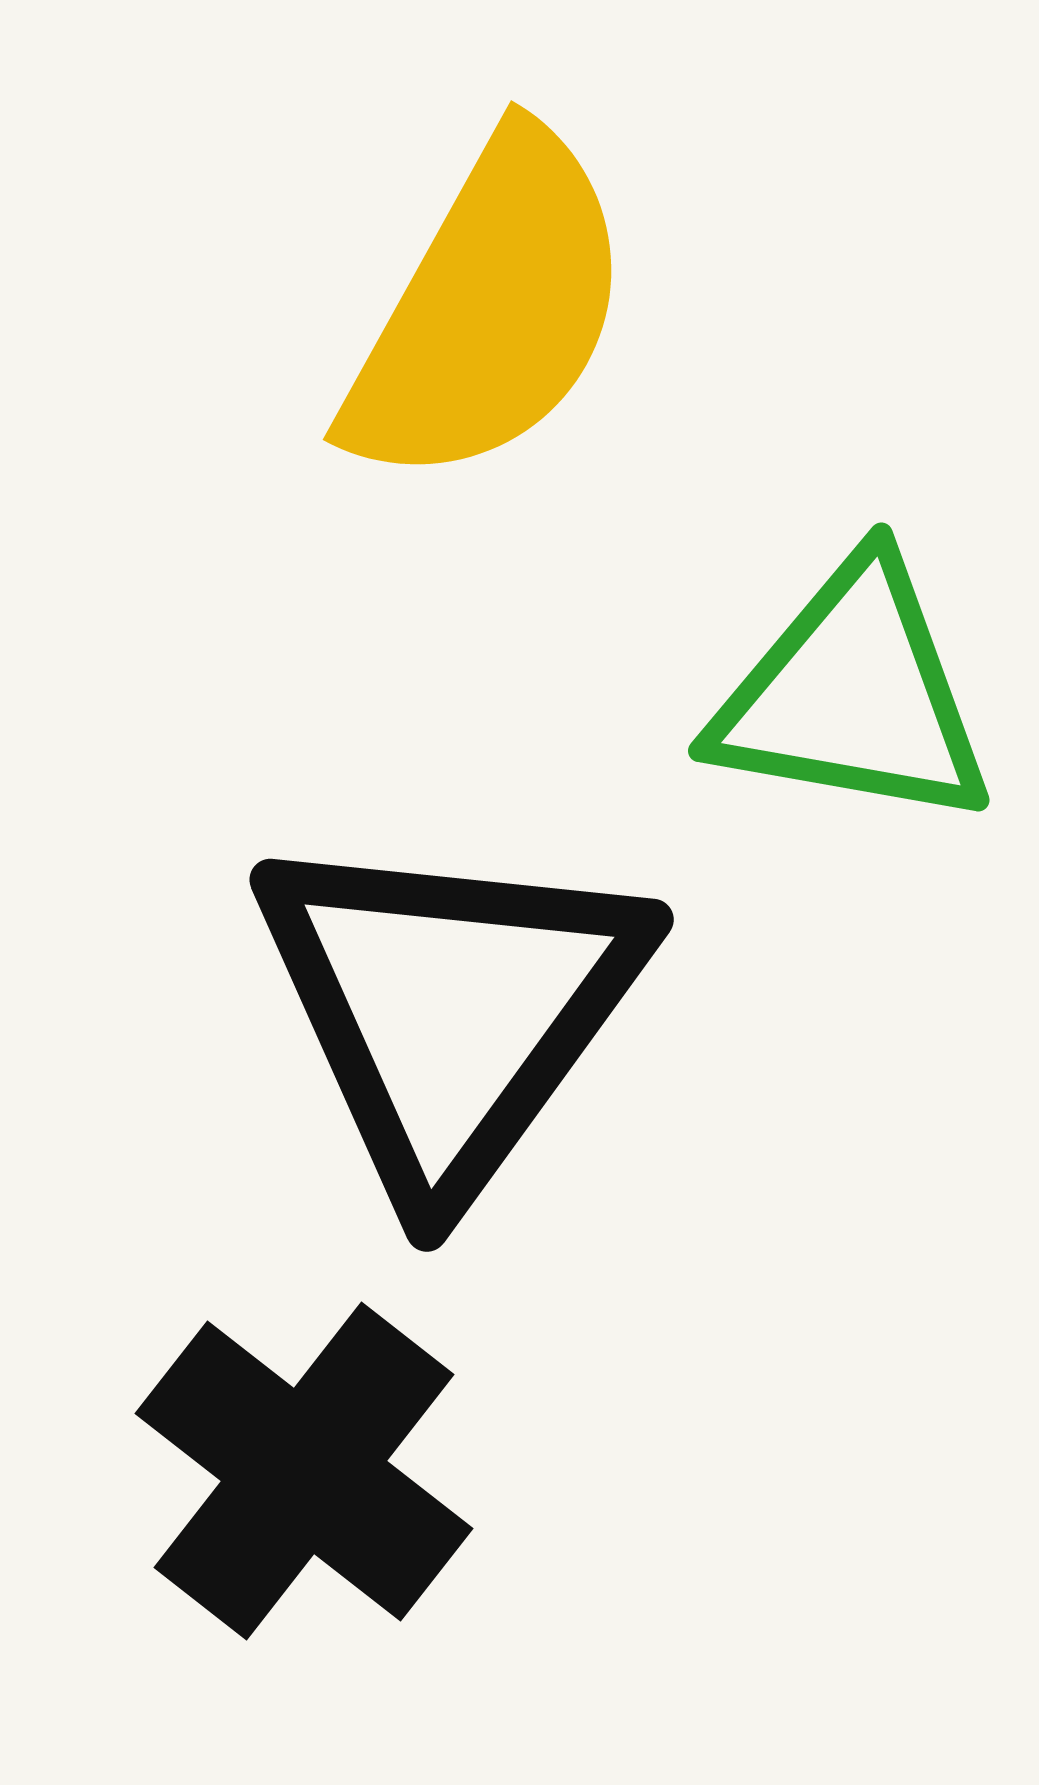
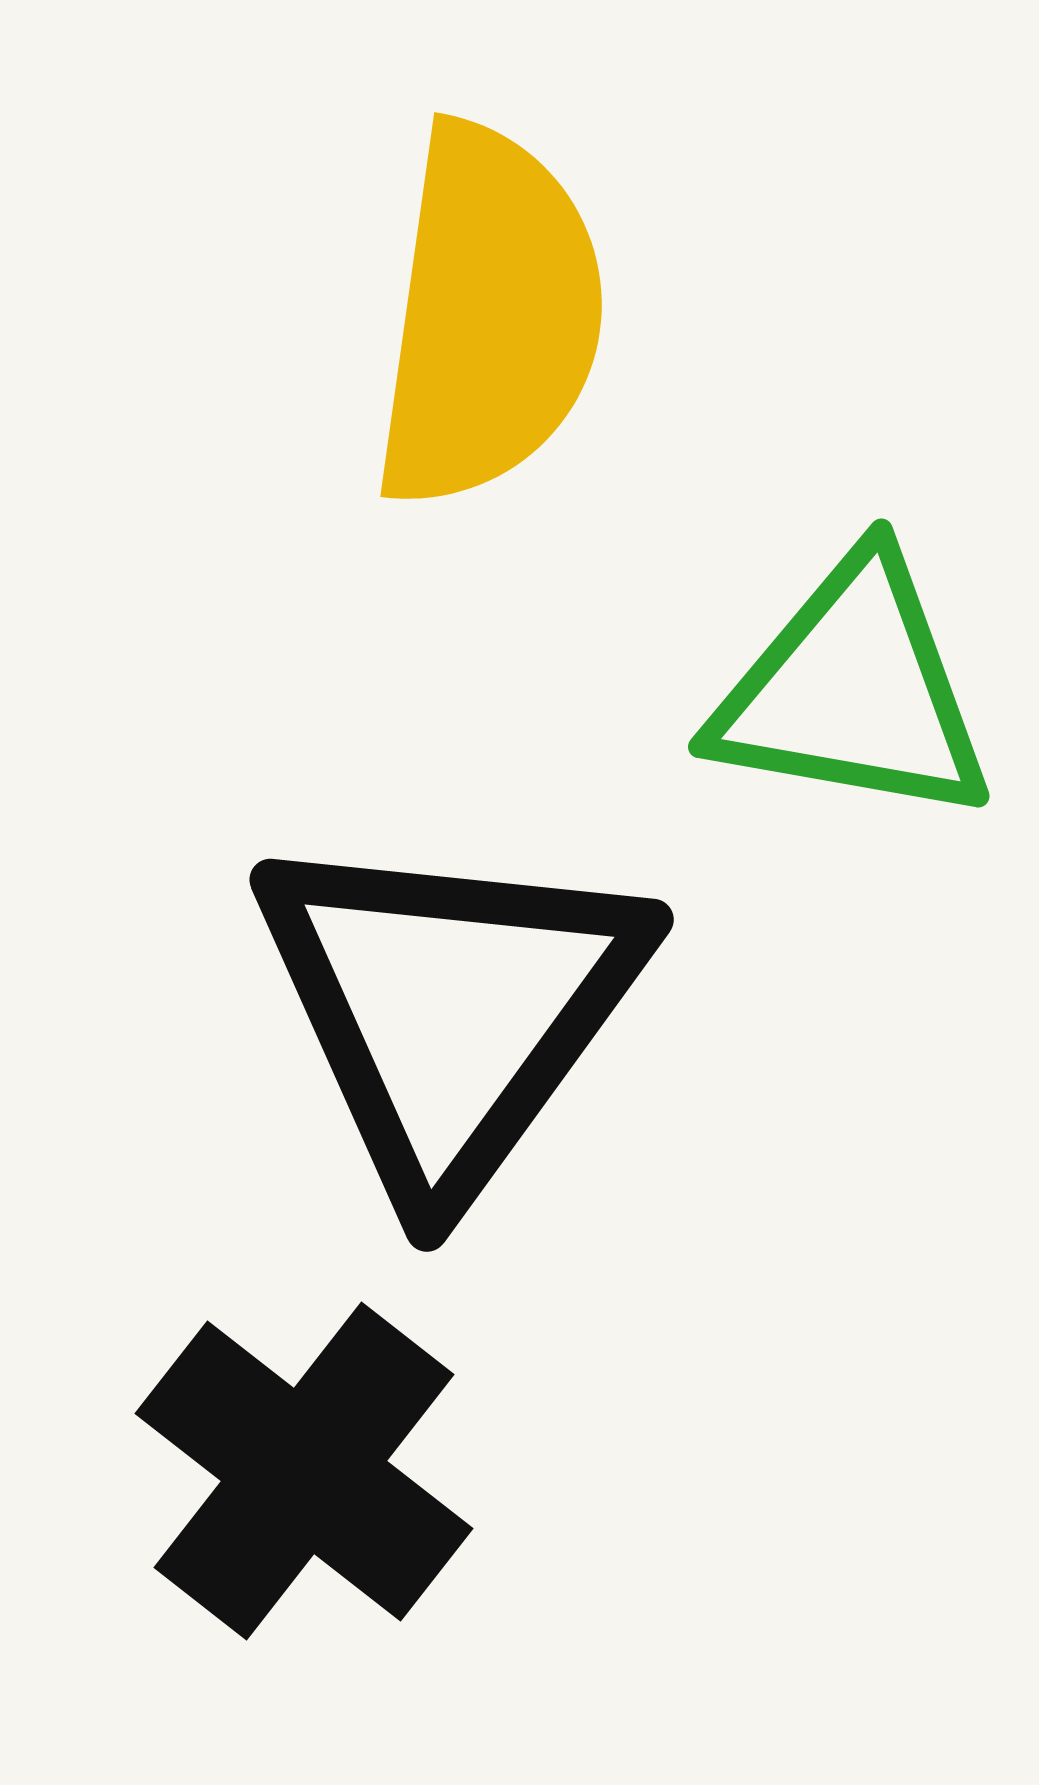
yellow semicircle: moved 6 px down; rotated 21 degrees counterclockwise
green triangle: moved 4 px up
